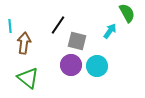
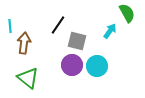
purple circle: moved 1 px right
